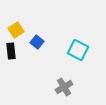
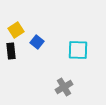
cyan square: rotated 25 degrees counterclockwise
